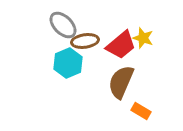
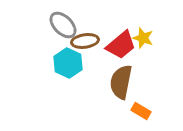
cyan hexagon: rotated 12 degrees counterclockwise
brown semicircle: rotated 12 degrees counterclockwise
